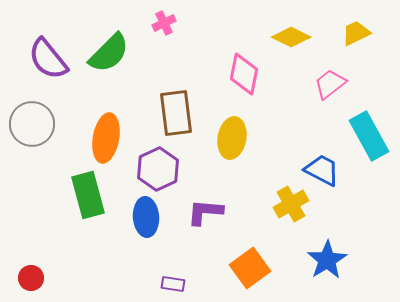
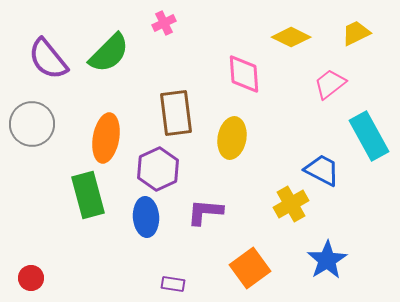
pink diamond: rotated 15 degrees counterclockwise
